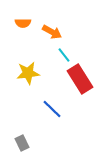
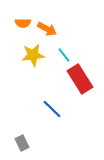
orange arrow: moved 5 px left, 3 px up
yellow star: moved 5 px right, 18 px up
